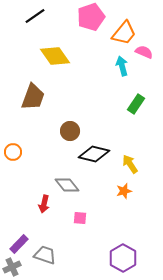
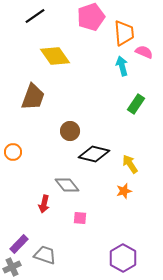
orange trapezoid: rotated 44 degrees counterclockwise
